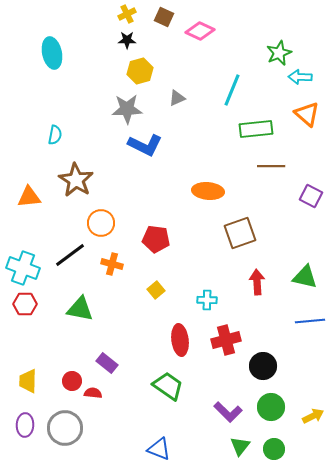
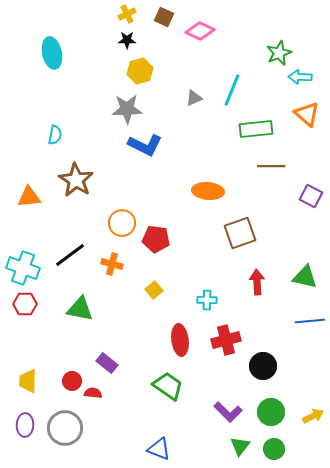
gray triangle at (177, 98): moved 17 px right
orange circle at (101, 223): moved 21 px right
yellow square at (156, 290): moved 2 px left
green circle at (271, 407): moved 5 px down
